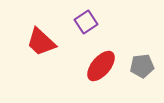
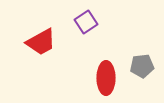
red trapezoid: rotated 72 degrees counterclockwise
red ellipse: moved 5 px right, 12 px down; rotated 40 degrees counterclockwise
